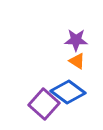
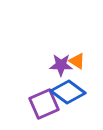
purple star: moved 15 px left, 25 px down
purple square: rotated 24 degrees clockwise
